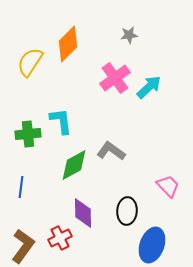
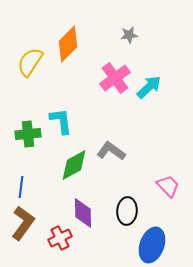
brown L-shape: moved 23 px up
